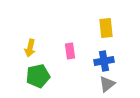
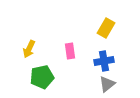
yellow rectangle: rotated 36 degrees clockwise
yellow arrow: moved 1 px left, 1 px down; rotated 12 degrees clockwise
green pentagon: moved 4 px right, 1 px down
